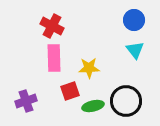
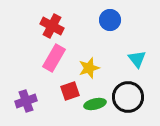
blue circle: moved 24 px left
cyan triangle: moved 2 px right, 9 px down
pink rectangle: rotated 32 degrees clockwise
yellow star: rotated 15 degrees counterclockwise
black circle: moved 2 px right, 4 px up
green ellipse: moved 2 px right, 2 px up
